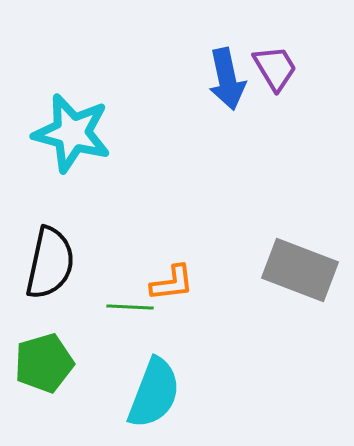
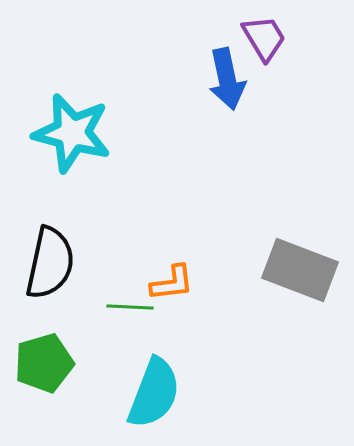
purple trapezoid: moved 11 px left, 30 px up
